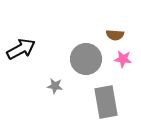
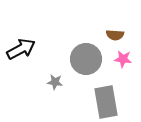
gray star: moved 4 px up
